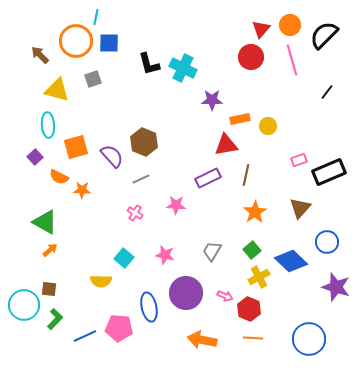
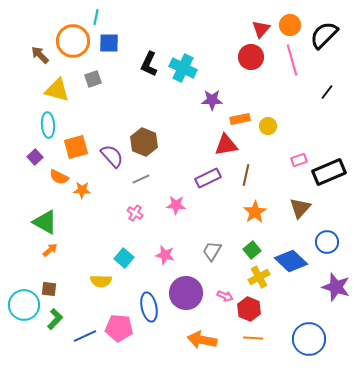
orange circle at (76, 41): moved 3 px left
black L-shape at (149, 64): rotated 40 degrees clockwise
